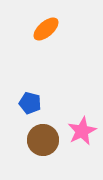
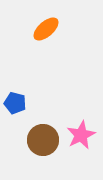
blue pentagon: moved 15 px left
pink star: moved 1 px left, 4 px down
